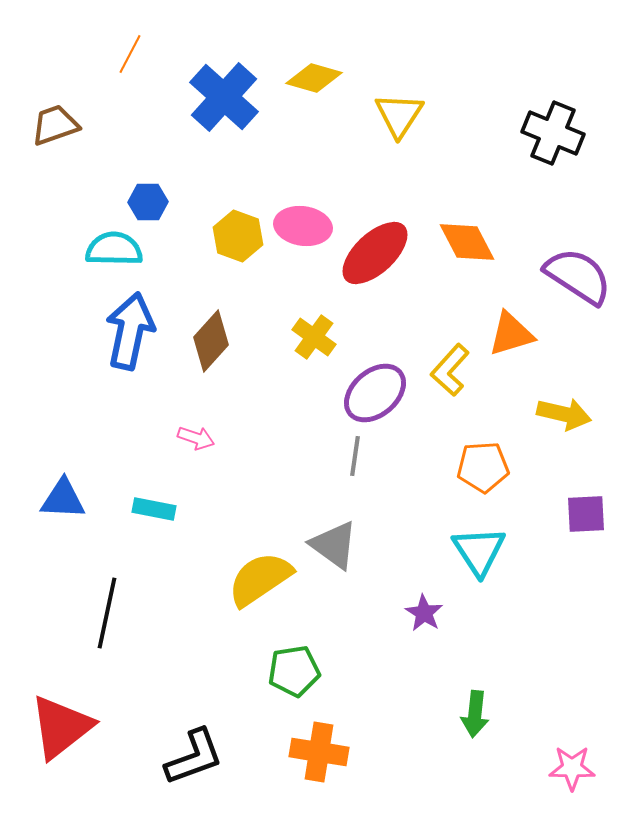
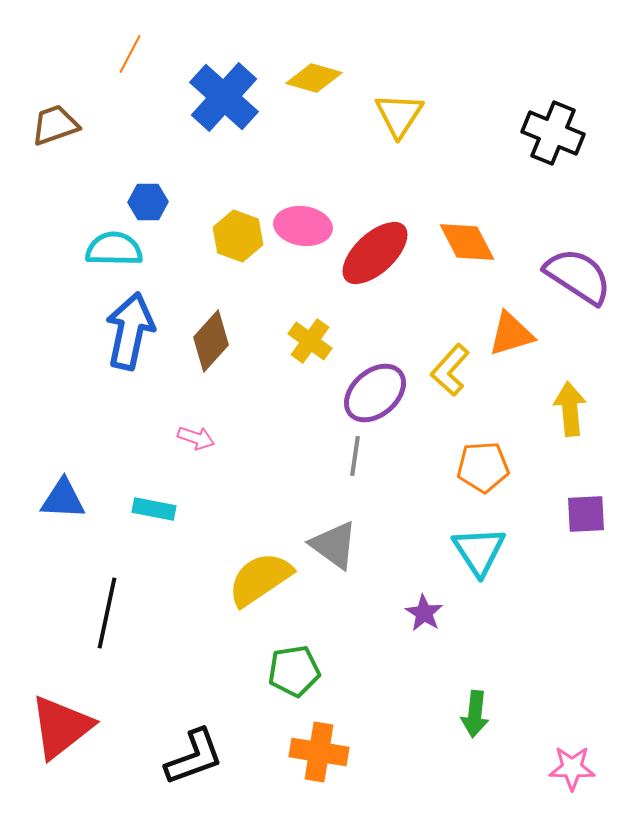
yellow cross: moved 4 px left, 4 px down
yellow arrow: moved 6 px right, 5 px up; rotated 108 degrees counterclockwise
